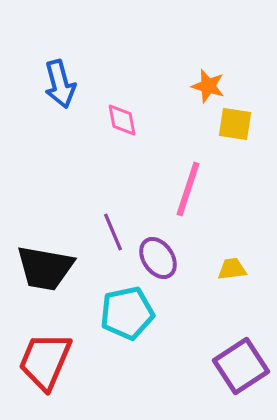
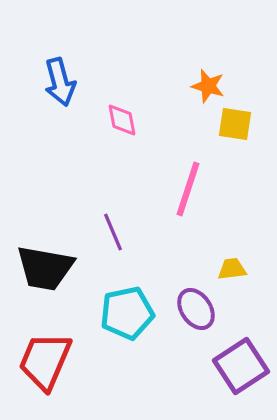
blue arrow: moved 2 px up
purple ellipse: moved 38 px right, 51 px down
